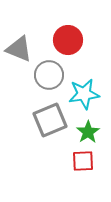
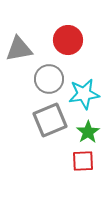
gray triangle: rotated 32 degrees counterclockwise
gray circle: moved 4 px down
